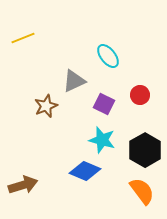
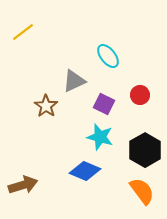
yellow line: moved 6 px up; rotated 15 degrees counterclockwise
brown star: rotated 15 degrees counterclockwise
cyan star: moved 2 px left, 3 px up
